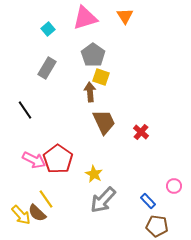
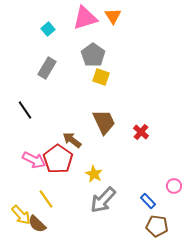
orange triangle: moved 12 px left
brown arrow: moved 18 px left, 48 px down; rotated 48 degrees counterclockwise
brown semicircle: moved 11 px down
